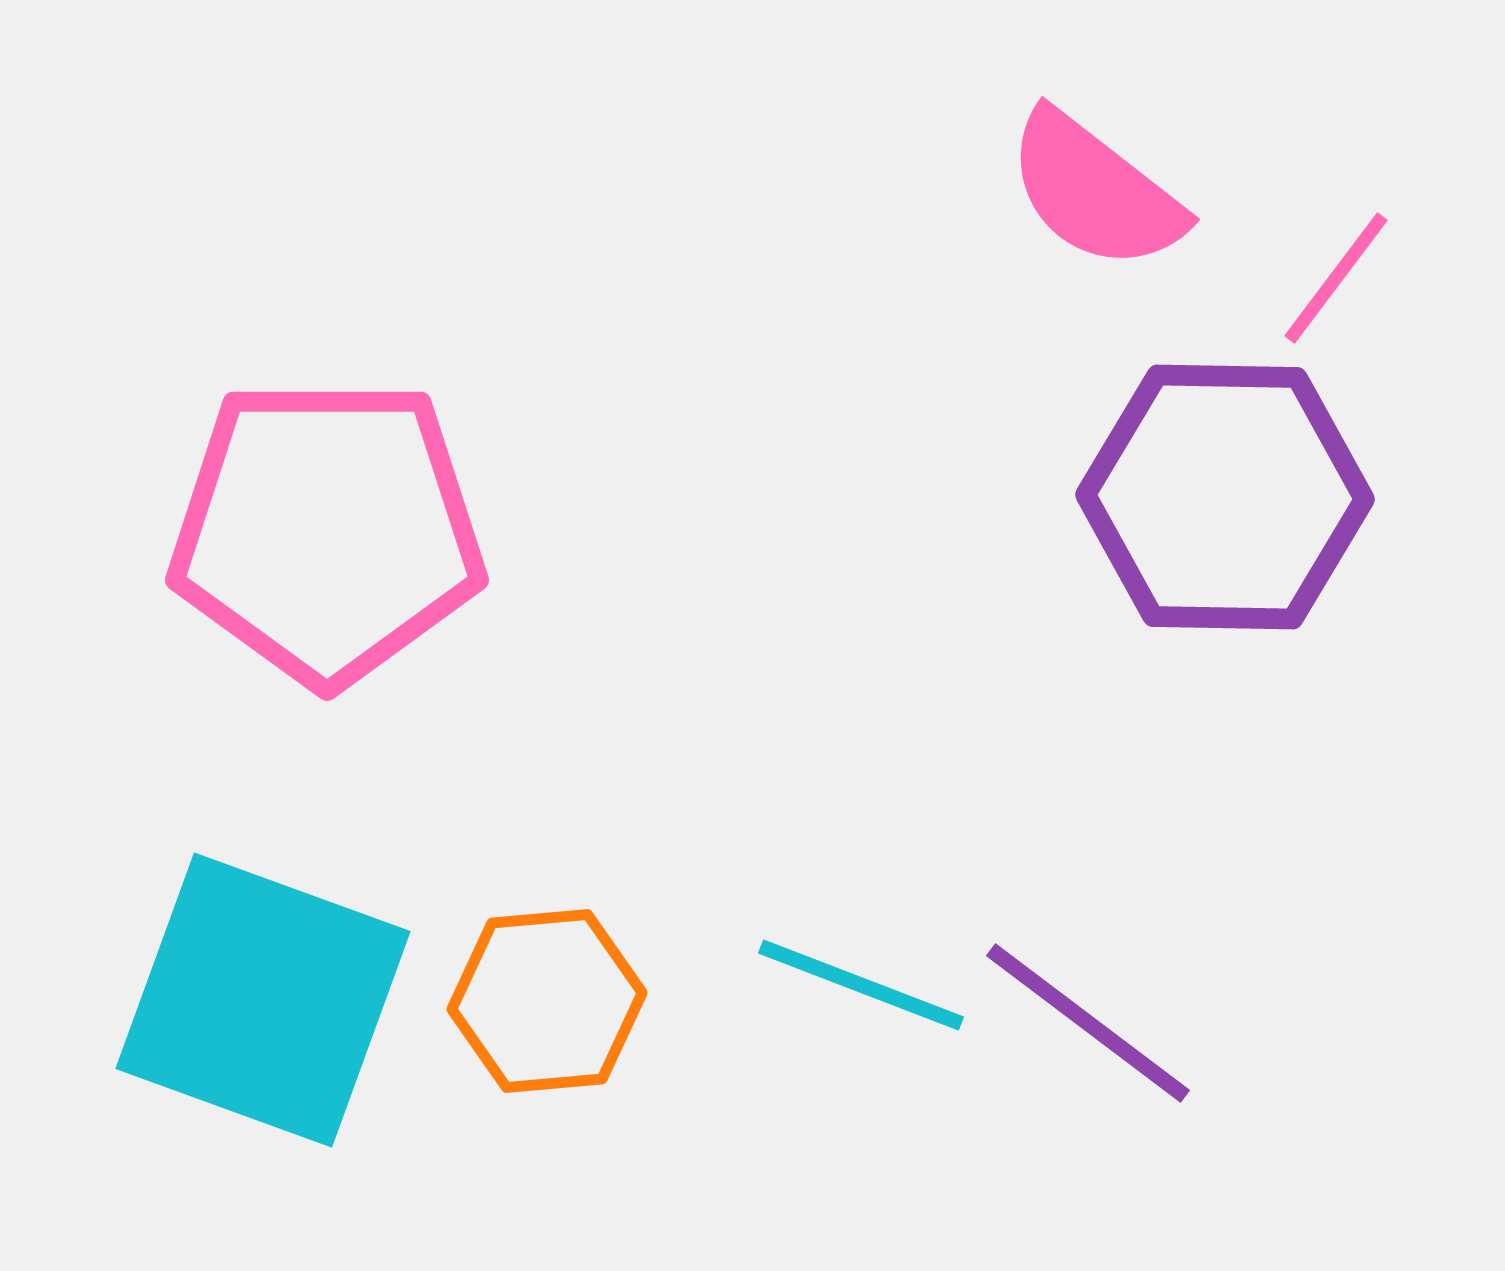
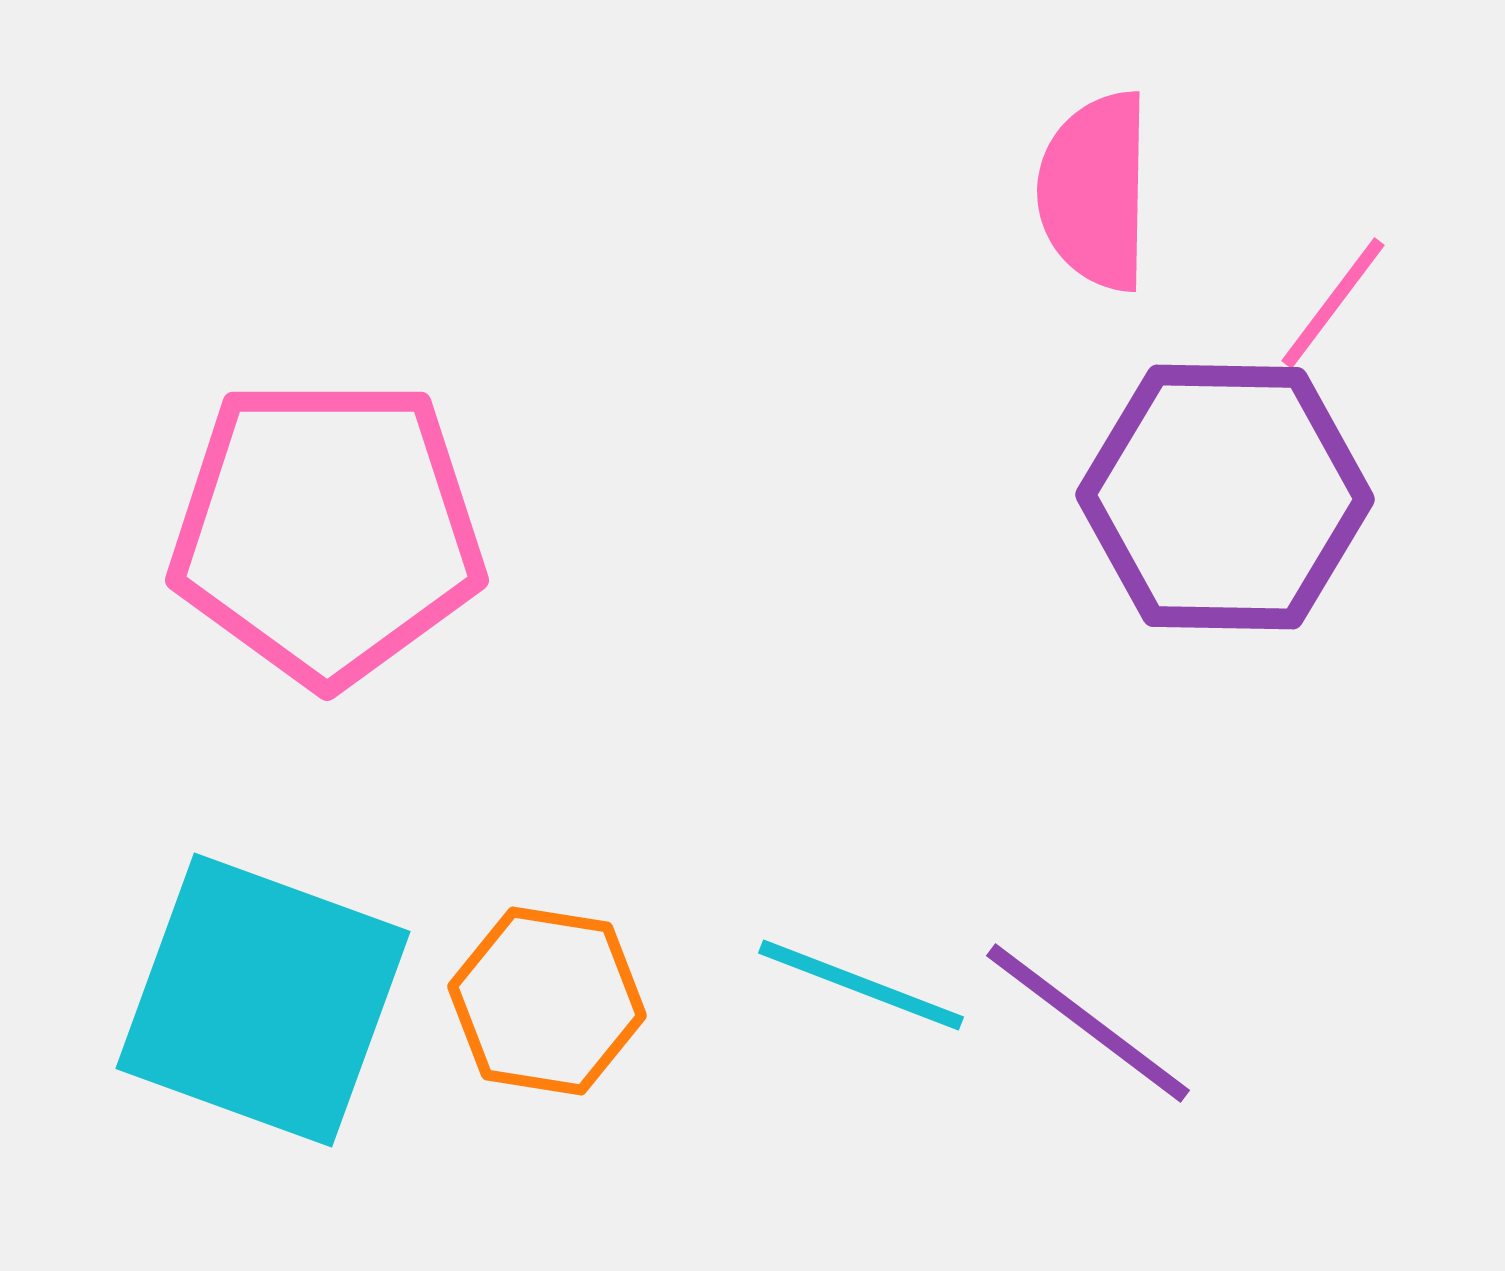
pink semicircle: rotated 53 degrees clockwise
pink line: moved 3 px left, 25 px down
orange hexagon: rotated 14 degrees clockwise
